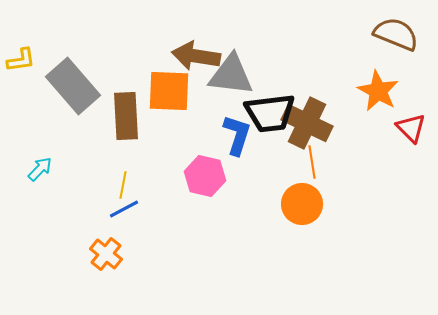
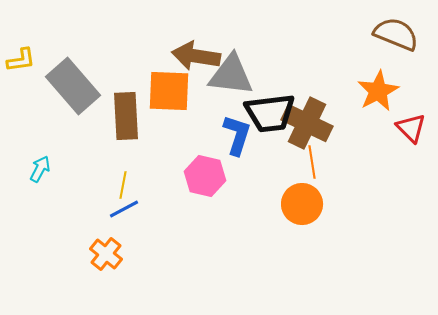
orange star: rotated 15 degrees clockwise
cyan arrow: rotated 16 degrees counterclockwise
